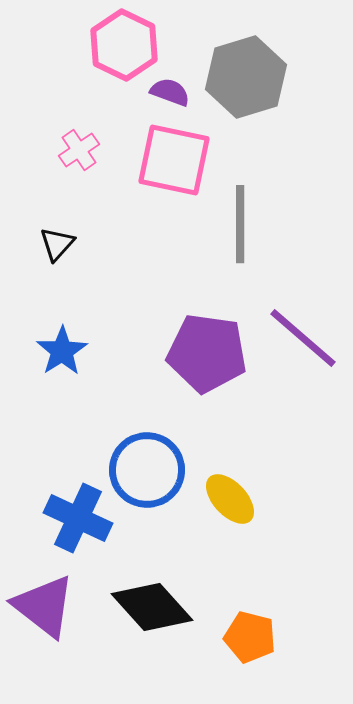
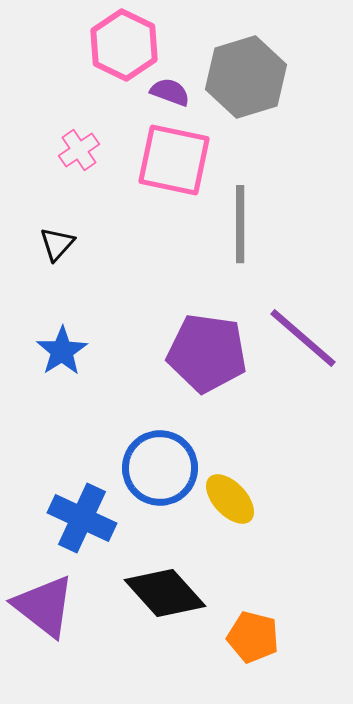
blue circle: moved 13 px right, 2 px up
blue cross: moved 4 px right
black diamond: moved 13 px right, 14 px up
orange pentagon: moved 3 px right
